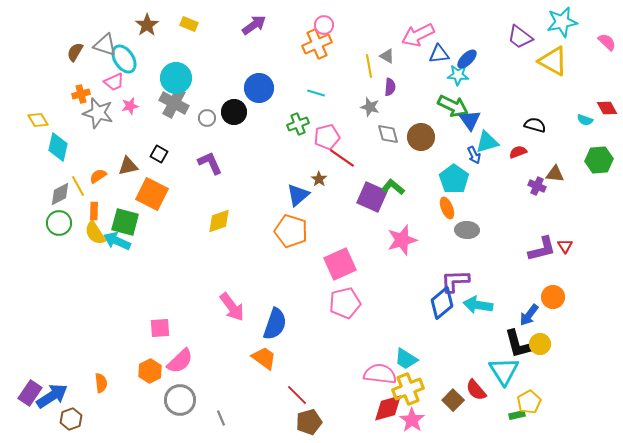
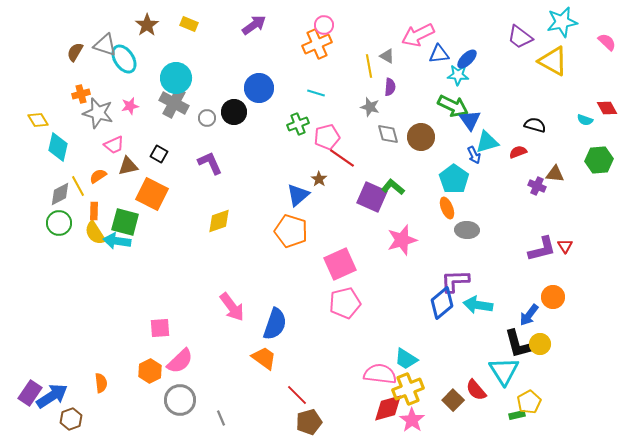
pink trapezoid at (114, 82): moved 63 px down
cyan arrow at (117, 241): rotated 16 degrees counterclockwise
